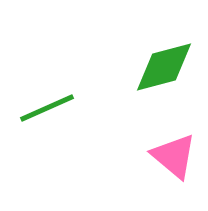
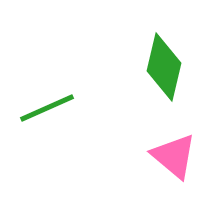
green diamond: rotated 62 degrees counterclockwise
